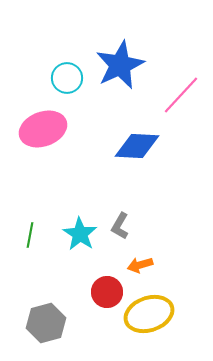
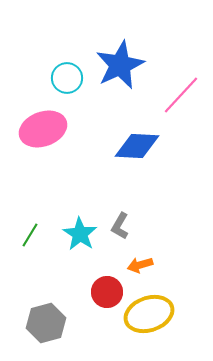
green line: rotated 20 degrees clockwise
